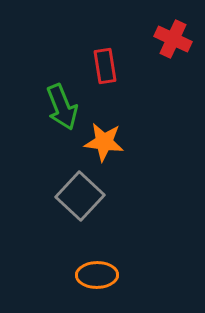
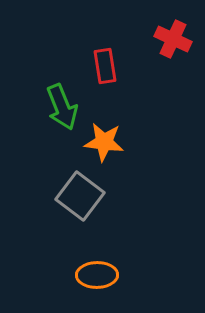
gray square: rotated 6 degrees counterclockwise
